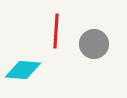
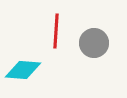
gray circle: moved 1 px up
